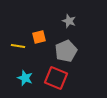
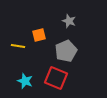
orange square: moved 2 px up
cyan star: moved 3 px down
